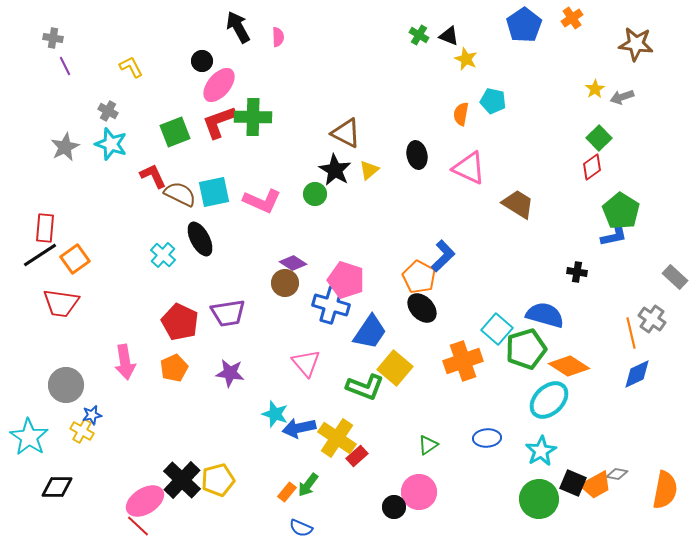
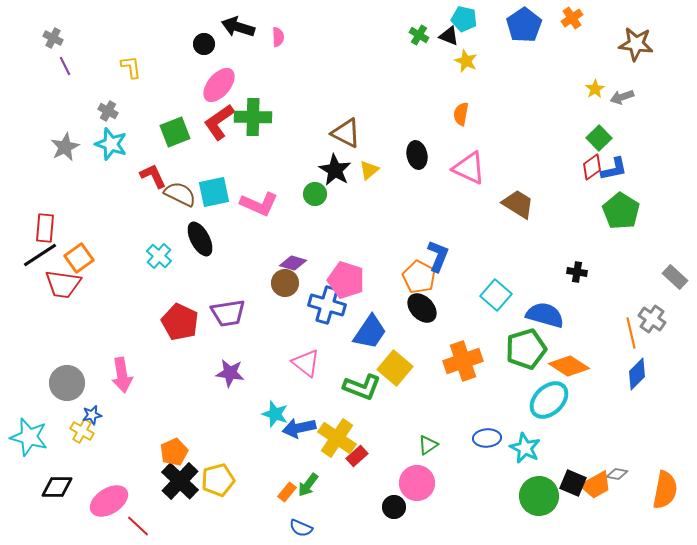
black arrow at (238, 27): rotated 44 degrees counterclockwise
gray cross at (53, 38): rotated 18 degrees clockwise
yellow star at (466, 59): moved 2 px down
black circle at (202, 61): moved 2 px right, 17 px up
yellow L-shape at (131, 67): rotated 20 degrees clockwise
cyan pentagon at (493, 101): moved 29 px left, 82 px up
red L-shape at (219, 122): rotated 15 degrees counterclockwise
pink L-shape at (262, 201): moved 3 px left, 3 px down
blue L-shape at (614, 235): moved 66 px up
cyan cross at (163, 255): moved 4 px left, 1 px down
blue L-shape at (443, 256): moved 5 px left; rotated 24 degrees counterclockwise
orange square at (75, 259): moved 4 px right, 1 px up
purple diamond at (293, 263): rotated 16 degrees counterclockwise
red trapezoid at (61, 303): moved 2 px right, 19 px up
blue cross at (331, 305): moved 4 px left
cyan square at (497, 329): moved 1 px left, 34 px up
pink arrow at (125, 362): moved 3 px left, 13 px down
pink triangle at (306, 363): rotated 12 degrees counterclockwise
orange pentagon at (174, 368): moved 84 px down
blue diamond at (637, 374): rotated 20 degrees counterclockwise
gray circle at (66, 385): moved 1 px right, 2 px up
green L-shape at (365, 387): moved 3 px left
cyan star at (29, 437): rotated 18 degrees counterclockwise
cyan star at (541, 451): moved 16 px left, 3 px up; rotated 16 degrees counterclockwise
black cross at (182, 480): moved 2 px left, 1 px down
pink circle at (419, 492): moved 2 px left, 9 px up
green circle at (539, 499): moved 3 px up
pink ellipse at (145, 501): moved 36 px left
